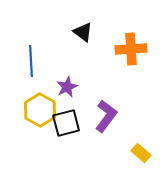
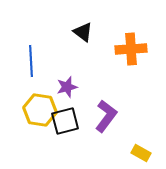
purple star: rotated 10 degrees clockwise
yellow hexagon: rotated 20 degrees counterclockwise
black square: moved 1 px left, 2 px up
yellow rectangle: rotated 12 degrees counterclockwise
